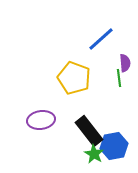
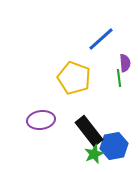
green star: rotated 18 degrees clockwise
